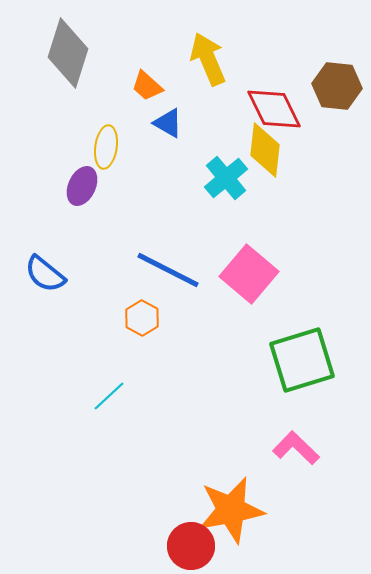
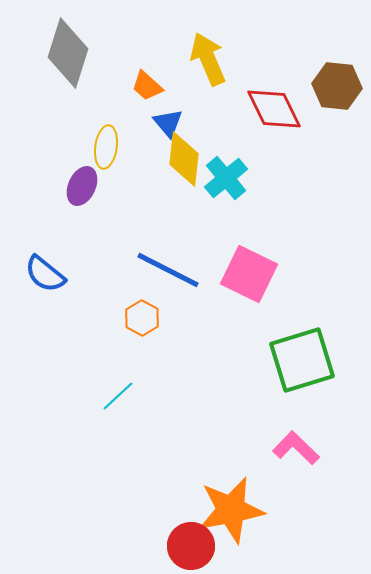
blue triangle: rotated 20 degrees clockwise
yellow diamond: moved 81 px left, 9 px down
pink square: rotated 14 degrees counterclockwise
cyan line: moved 9 px right
